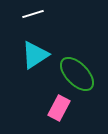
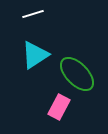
pink rectangle: moved 1 px up
